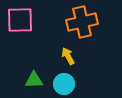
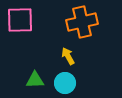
green triangle: moved 1 px right
cyan circle: moved 1 px right, 1 px up
